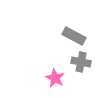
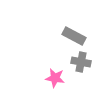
pink star: rotated 18 degrees counterclockwise
